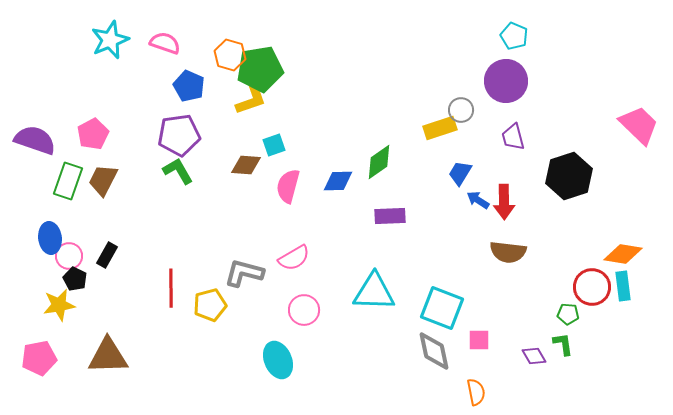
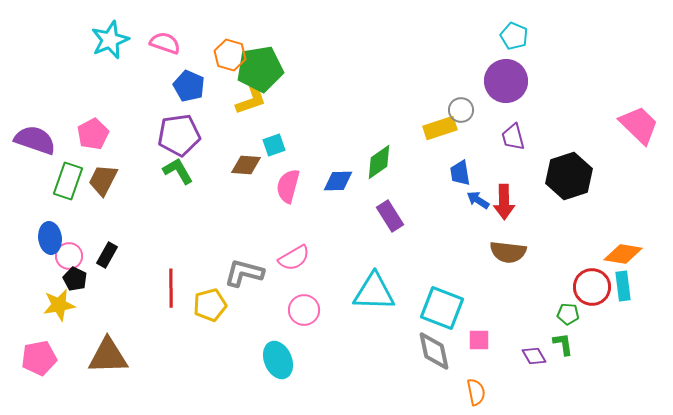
blue trapezoid at (460, 173): rotated 40 degrees counterclockwise
purple rectangle at (390, 216): rotated 60 degrees clockwise
